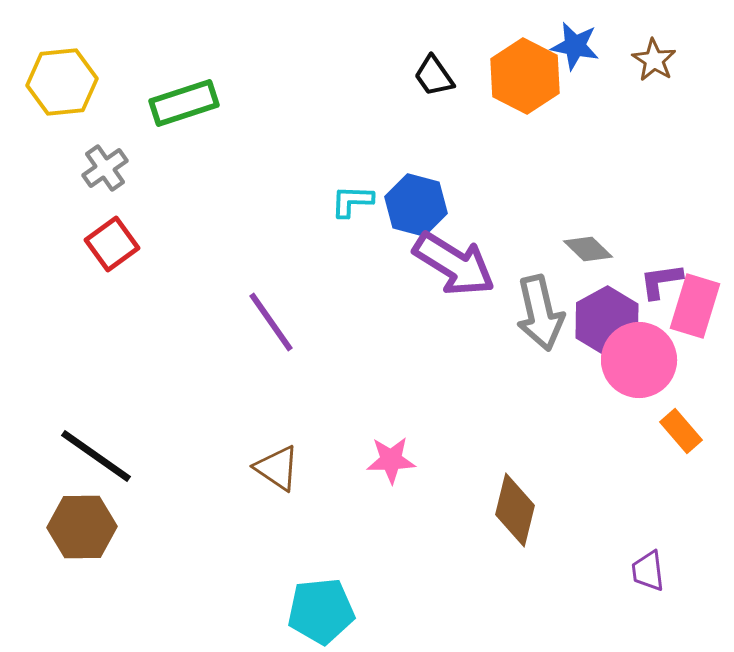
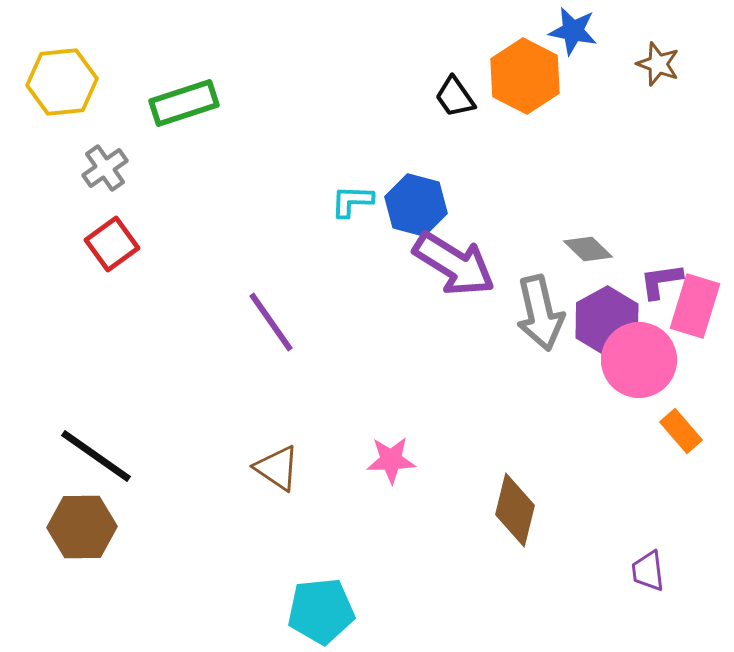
blue star: moved 2 px left, 15 px up
brown star: moved 4 px right, 4 px down; rotated 12 degrees counterclockwise
black trapezoid: moved 21 px right, 21 px down
